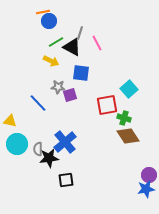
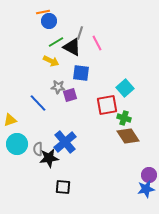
cyan square: moved 4 px left, 1 px up
yellow triangle: moved 1 px up; rotated 32 degrees counterclockwise
black square: moved 3 px left, 7 px down; rotated 14 degrees clockwise
